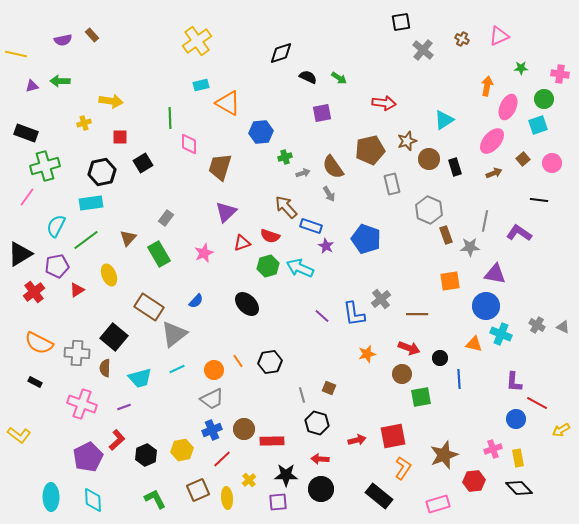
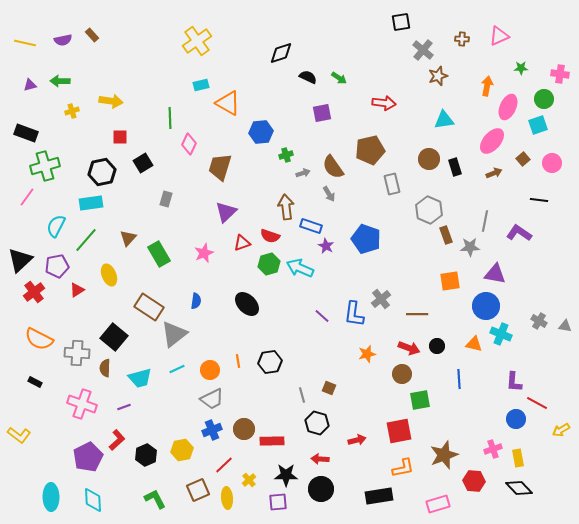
brown cross at (462, 39): rotated 24 degrees counterclockwise
yellow line at (16, 54): moved 9 px right, 11 px up
purple triangle at (32, 86): moved 2 px left, 1 px up
cyan triangle at (444, 120): rotated 25 degrees clockwise
yellow cross at (84, 123): moved 12 px left, 12 px up
brown star at (407, 141): moved 31 px right, 65 px up
pink diamond at (189, 144): rotated 25 degrees clockwise
green cross at (285, 157): moved 1 px right, 2 px up
brown arrow at (286, 207): rotated 35 degrees clockwise
gray rectangle at (166, 218): moved 19 px up; rotated 21 degrees counterclockwise
green line at (86, 240): rotated 12 degrees counterclockwise
black triangle at (20, 254): moved 6 px down; rotated 12 degrees counterclockwise
green hexagon at (268, 266): moved 1 px right, 2 px up
blue semicircle at (196, 301): rotated 35 degrees counterclockwise
blue L-shape at (354, 314): rotated 16 degrees clockwise
gray cross at (537, 325): moved 2 px right, 4 px up
gray triangle at (563, 327): moved 2 px right, 1 px up; rotated 16 degrees counterclockwise
orange semicircle at (39, 343): moved 4 px up
black circle at (440, 358): moved 3 px left, 12 px up
orange line at (238, 361): rotated 24 degrees clockwise
orange circle at (214, 370): moved 4 px left
green square at (421, 397): moved 1 px left, 3 px down
red square at (393, 436): moved 6 px right, 5 px up
red line at (222, 459): moved 2 px right, 6 px down
orange L-shape at (403, 468): rotated 45 degrees clockwise
red hexagon at (474, 481): rotated 10 degrees clockwise
black rectangle at (379, 496): rotated 48 degrees counterclockwise
